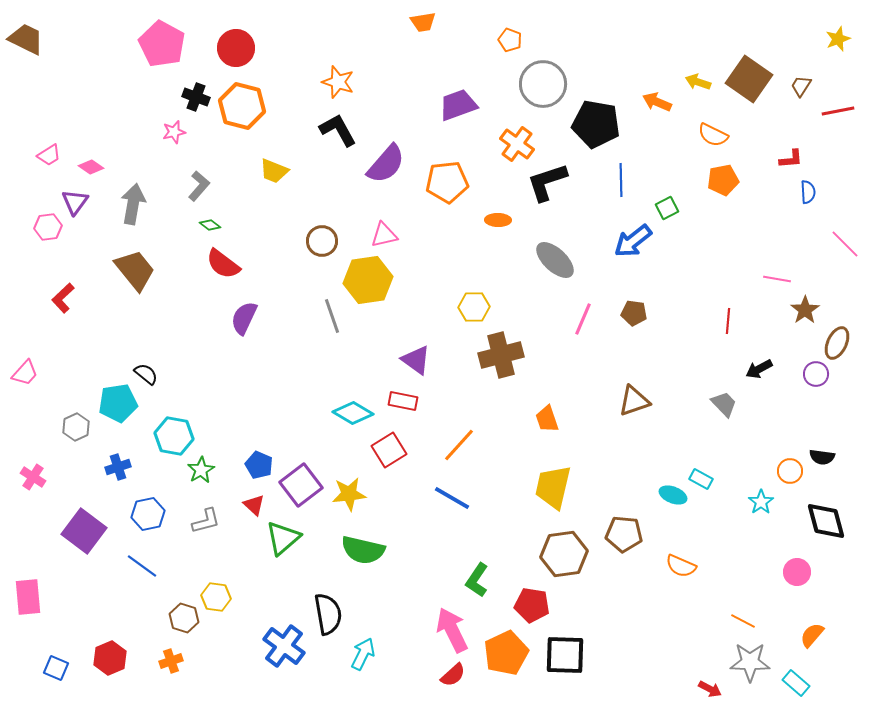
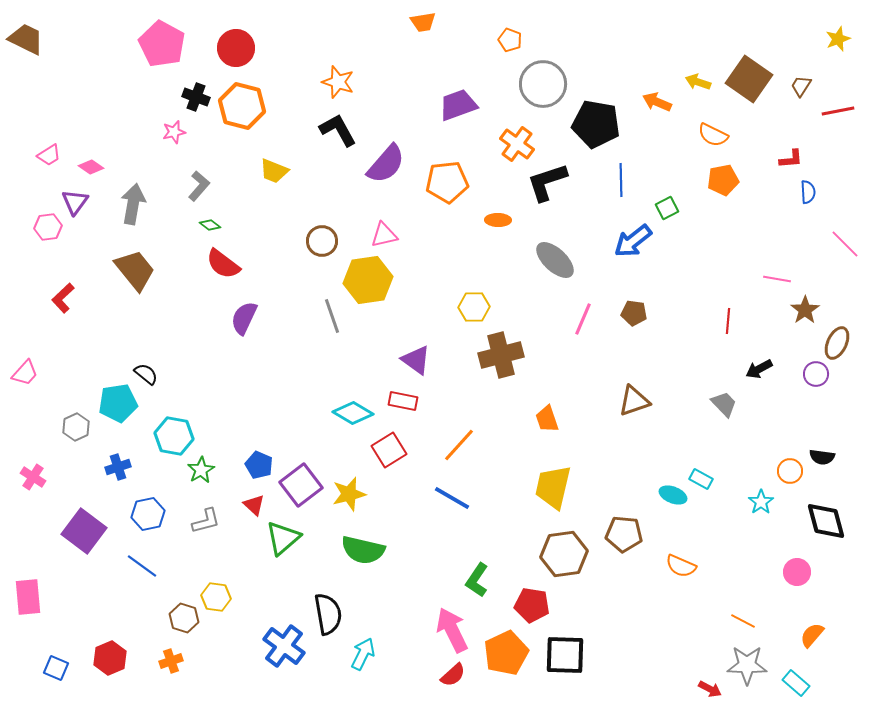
yellow star at (349, 494): rotated 8 degrees counterclockwise
gray star at (750, 662): moved 3 px left, 3 px down
